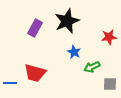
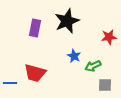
purple rectangle: rotated 18 degrees counterclockwise
blue star: moved 4 px down
green arrow: moved 1 px right, 1 px up
gray square: moved 5 px left, 1 px down
